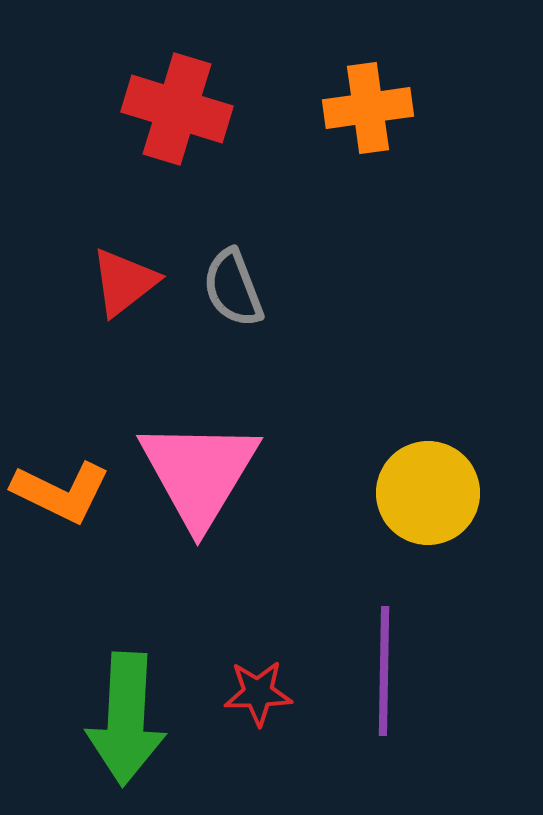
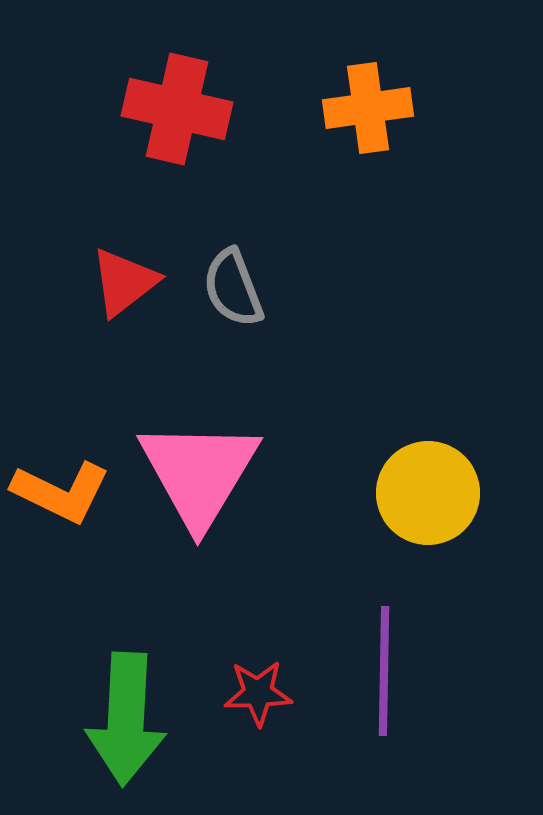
red cross: rotated 4 degrees counterclockwise
